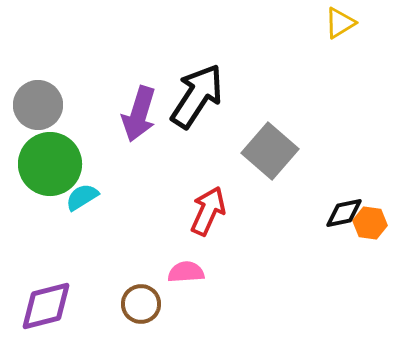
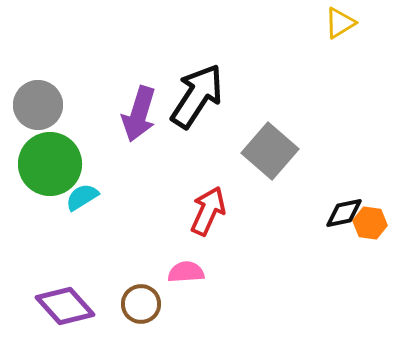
purple diamond: moved 19 px right; rotated 62 degrees clockwise
